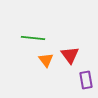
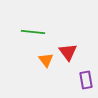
green line: moved 6 px up
red triangle: moved 2 px left, 3 px up
